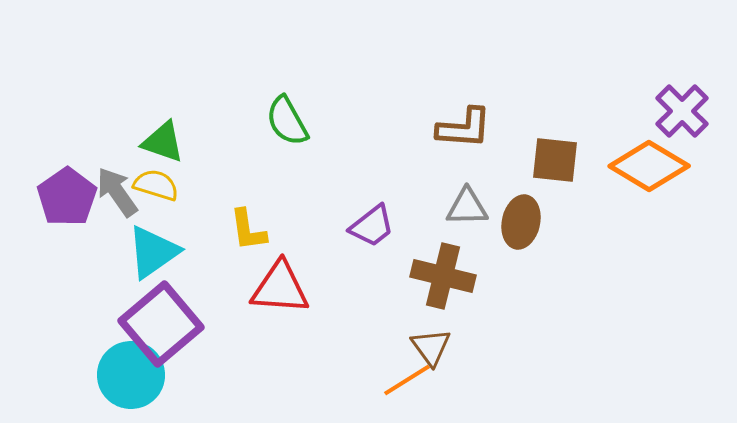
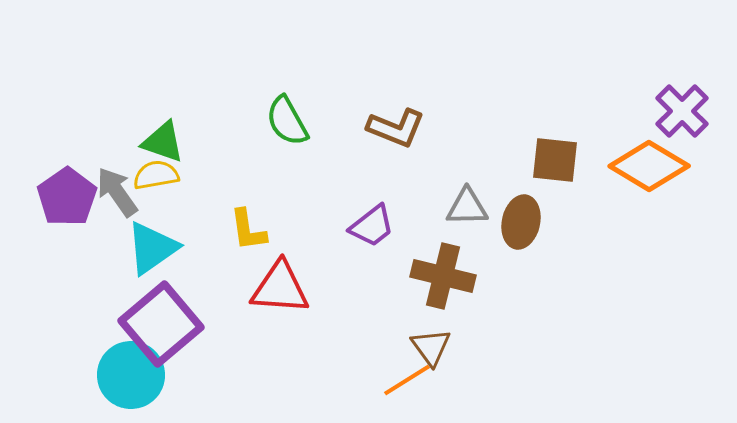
brown L-shape: moved 68 px left; rotated 18 degrees clockwise
yellow semicircle: moved 10 px up; rotated 27 degrees counterclockwise
cyan triangle: moved 1 px left, 4 px up
